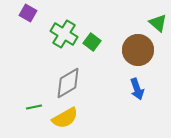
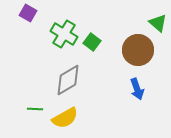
gray diamond: moved 3 px up
green line: moved 1 px right, 2 px down; rotated 14 degrees clockwise
